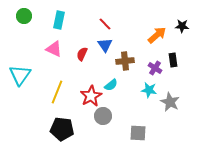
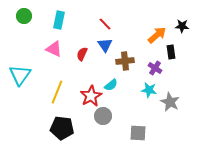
black rectangle: moved 2 px left, 8 px up
black pentagon: moved 1 px up
